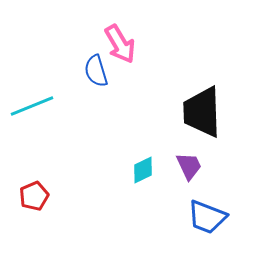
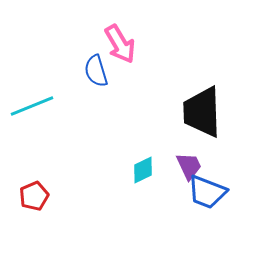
blue trapezoid: moved 25 px up
